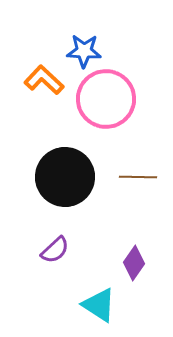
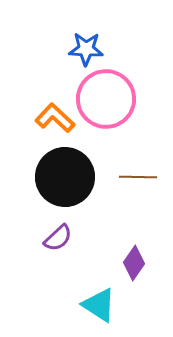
blue star: moved 2 px right, 2 px up
orange L-shape: moved 11 px right, 38 px down
purple semicircle: moved 3 px right, 12 px up
